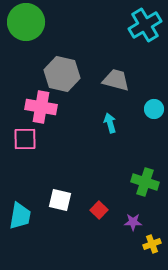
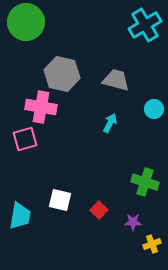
cyan arrow: rotated 42 degrees clockwise
pink square: rotated 15 degrees counterclockwise
